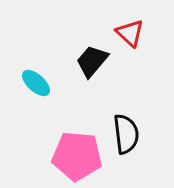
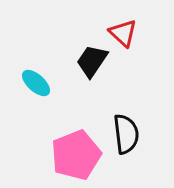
red triangle: moved 7 px left
black trapezoid: rotated 6 degrees counterclockwise
pink pentagon: moved 1 px left, 1 px up; rotated 27 degrees counterclockwise
